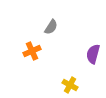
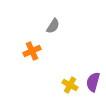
gray semicircle: moved 2 px right, 1 px up
purple semicircle: moved 28 px down
